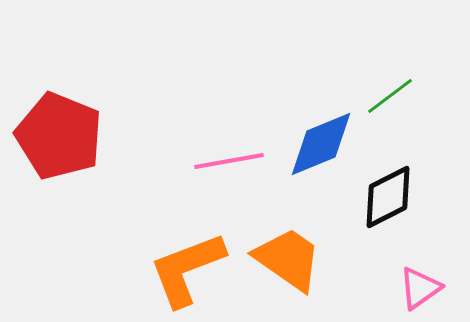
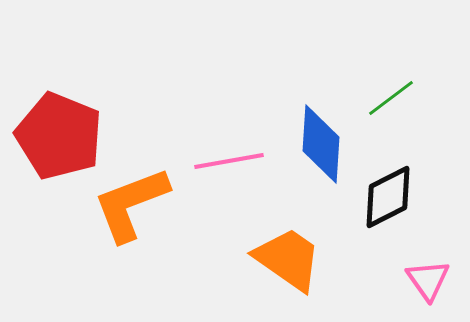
green line: moved 1 px right, 2 px down
blue diamond: rotated 64 degrees counterclockwise
orange L-shape: moved 56 px left, 65 px up
pink triangle: moved 8 px right, 8 px up; rotated 30 degrees counterclockwise
